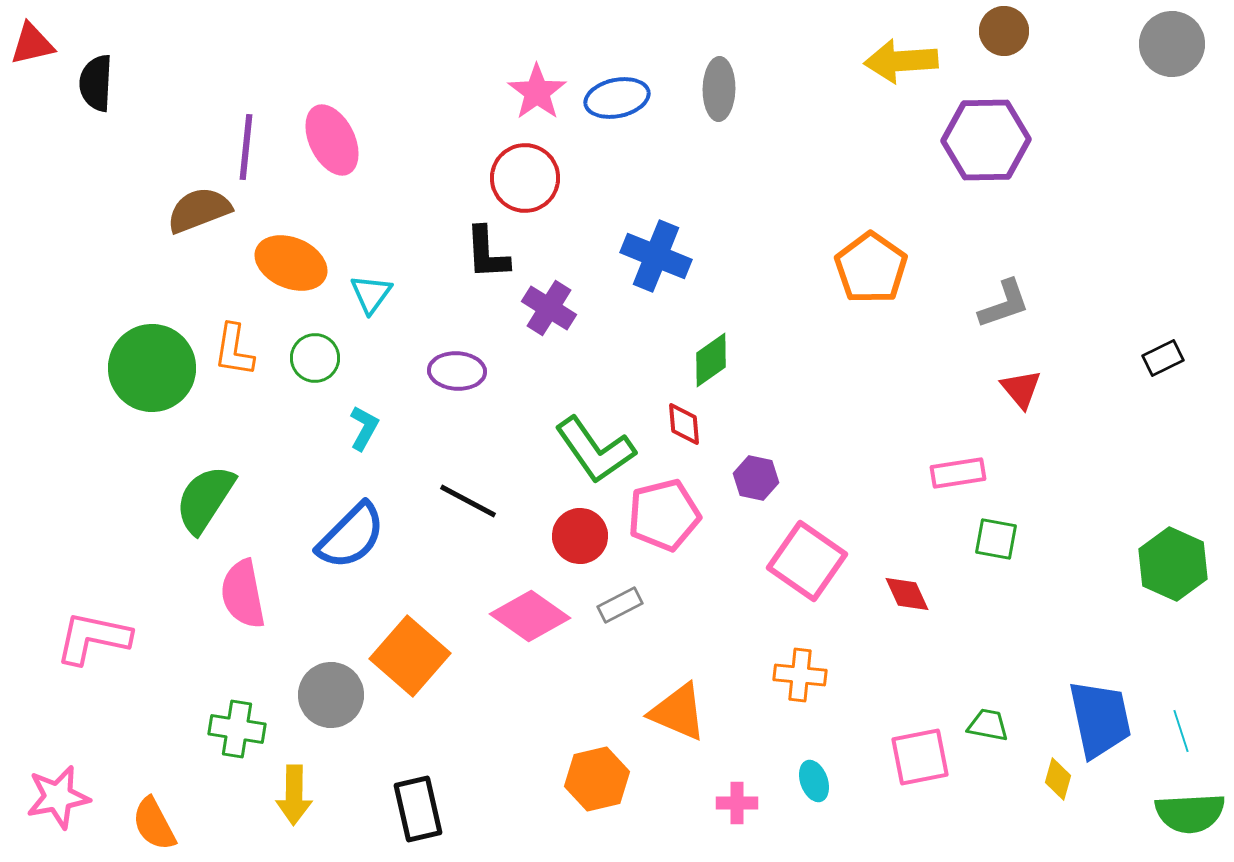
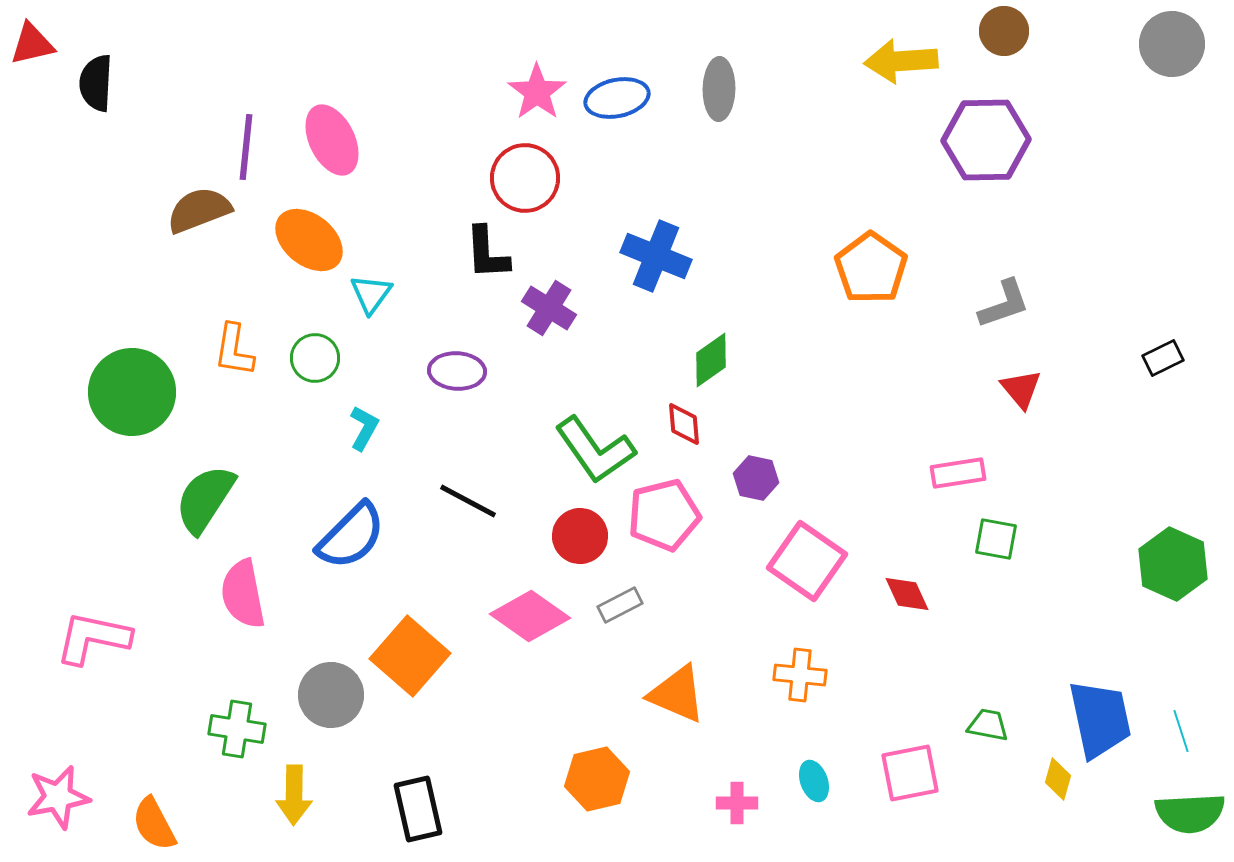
orange ellipse at (291, 263): moved 18 px right, 23 px up; rotated 16 degrees clockwise
green circle at (152, 368): moved 20 px left, 24 px down
orange triangle at (678, 712): moved 1 px left, 18 px up
pink square at (920, 757): moved 10 px left, 16 px down
